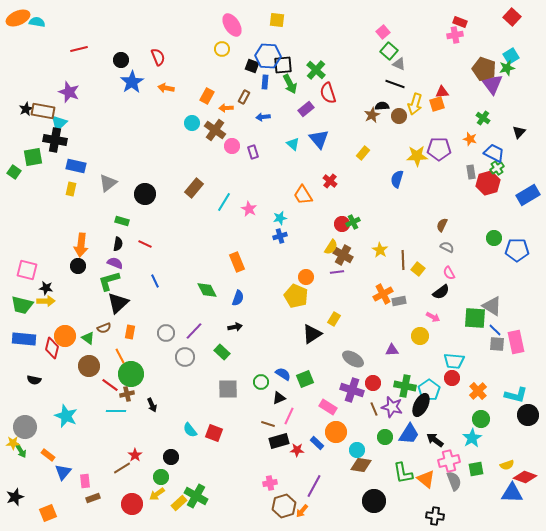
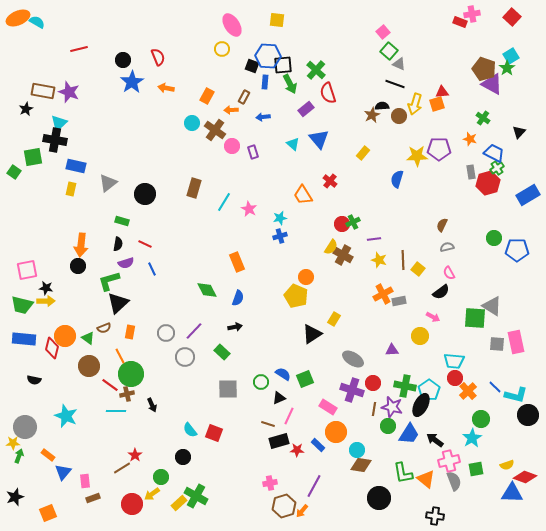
cyan semicircle at (37, 22): rotated 21 degrees clockwise
pink cross at (455, 35): moved 17 px right, 21 px up
black circle at (121, 60): moved 2 px right
green star at (507, 68): rotated 21 degrees counterclockwise
purple triangle at (492, 84): rotated 25 degrees counterclockwise
orange arrow at (226, 108): moved 5 px right, 2 px down
brown rectangle at (43, 111): moved 20 px up
brown rectangle at (194, 188): rotated 24 degrees counterclockwise
gray semicircle at (447, 247): rotated 40 degrees counterclockwise
yellow star at (380, 250): moved 1 px left, 10 px down; rotated 14 degrees counterclockwise
purple semicircle at (115, 263): moved 11 px right; rotated 140 degrees clockwise
pink square at (27, 270): rotated 25 degrees counterclockwise
purple line at (337, 272): moved 37 px right, 33 px up
blue line at (155, 281): moved 3 px left, 12 px up
blue line at (495, 330): moved 57 px down
red circle at (452, 378): moved 3 px right
orange cross at (478, 391): moved 10 px left
brown line at (374, 409): rotated 32 degrees clockwise
green circle at (385, 437): moved 3 px right, 11 px up
blue rectangle at (317, 443): moved 1 px right, 2 px down
green arrow at (21, 451): moved 2 px left, 5 px down; rotated 128 degrees counterclockwise
black circle at (171, 457): moved 12 px right
yellow arrow at (157, 494): moved 5 px left
black circle at (374, 501): moved 5 px right, 3 px up
